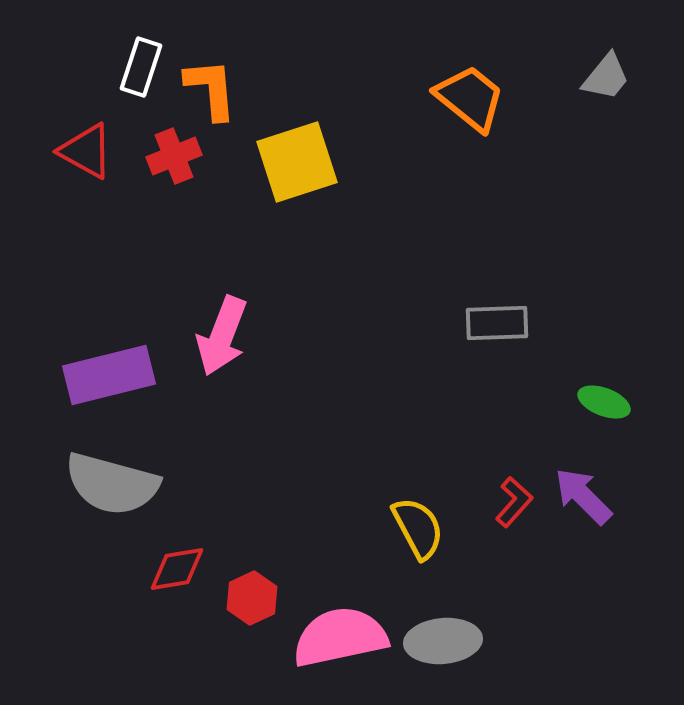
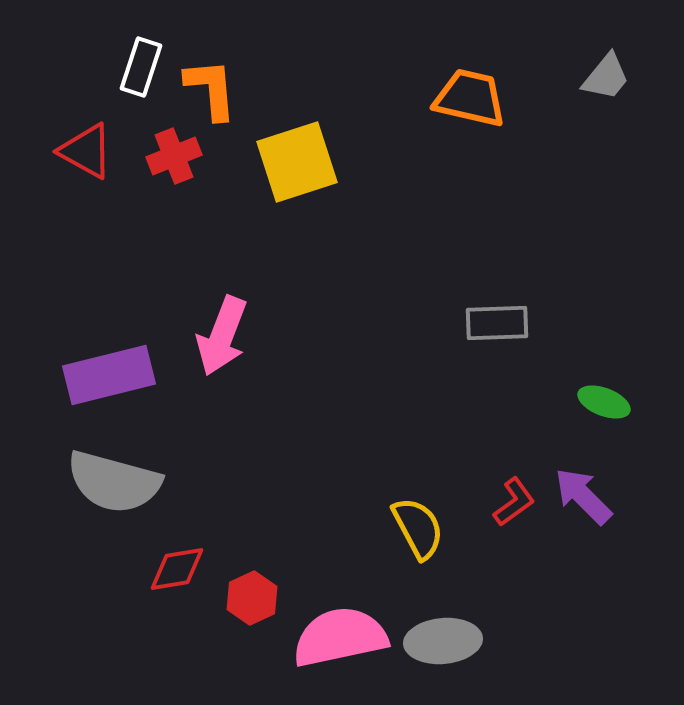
orange trapezoid: rotated 26 degrees counterclockwise
gray semicircle: moved 2 px right, 2 px up
red L-shape: rotated 12 degrees clockwise
